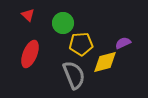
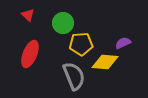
yellow diamond: rotated 20 degrees clockwise
gray semicircle: moved 1 px down
